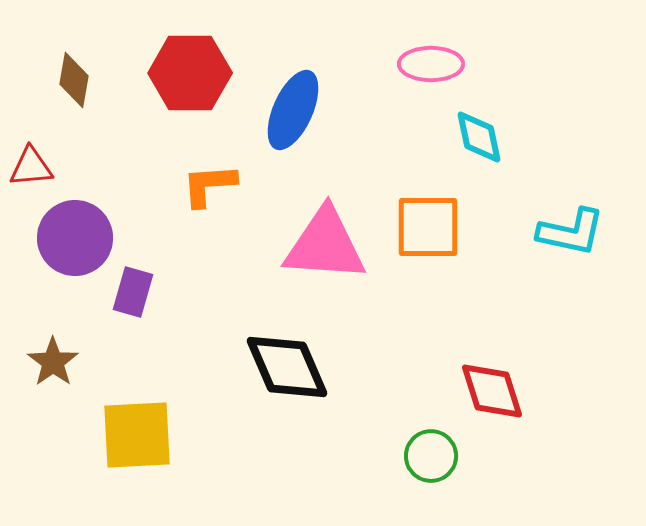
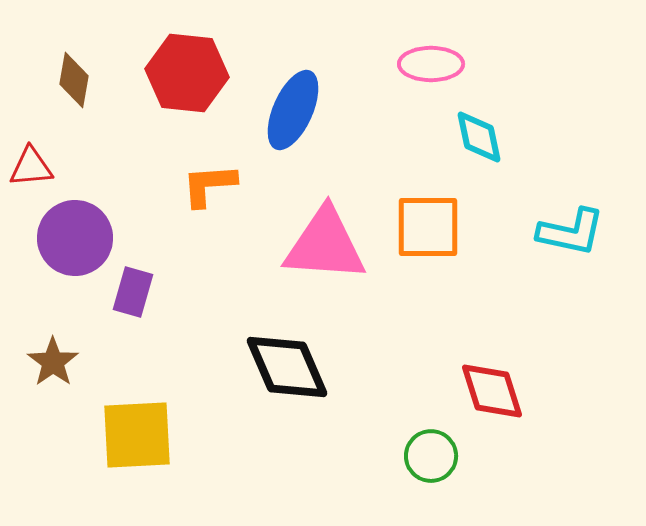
red hexagon: moved 3 px left; rotated 6 degrees clockwise
